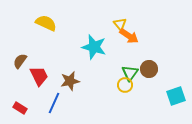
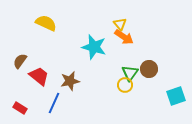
orange arrow: moved 5 px left, 1 px down
red trapezoid: rotated 25 degrees counterclockwise
